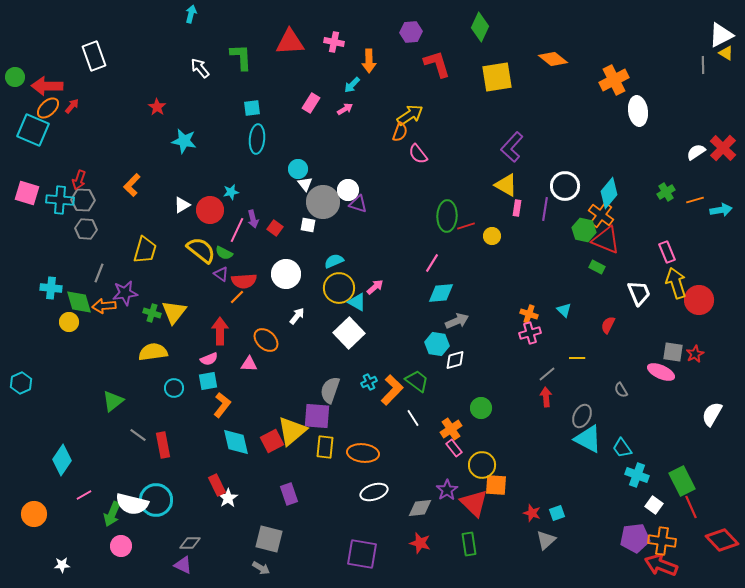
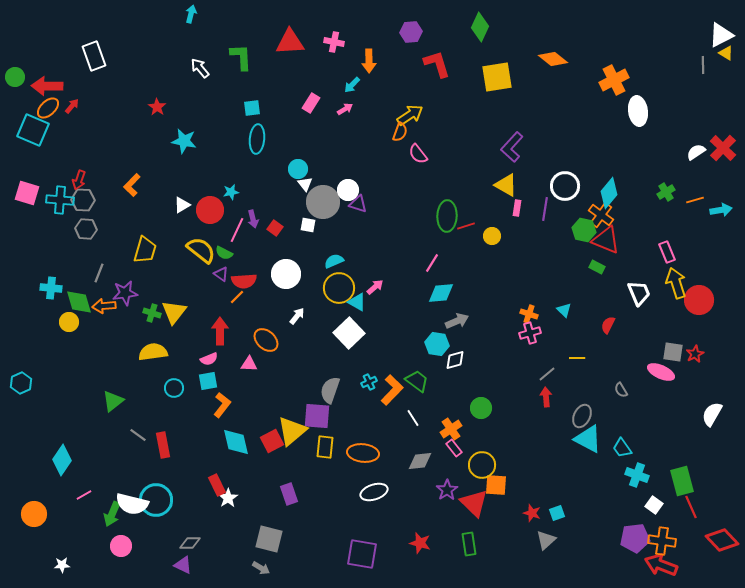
green rectangle at (682, 481): rotated 12 degrees clockwise
gray diamond at (420, 508): moved 47 px up
